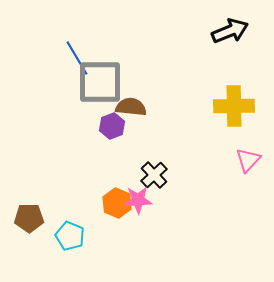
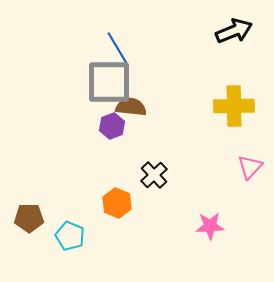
black arrow: moved 4 px right
blue line: moved 41 px right, 9 px up
gray square: moved 9 px right
pink triangle: moved 2 px right, 7 px down
pink star: moved 72 px right, 26 px down
